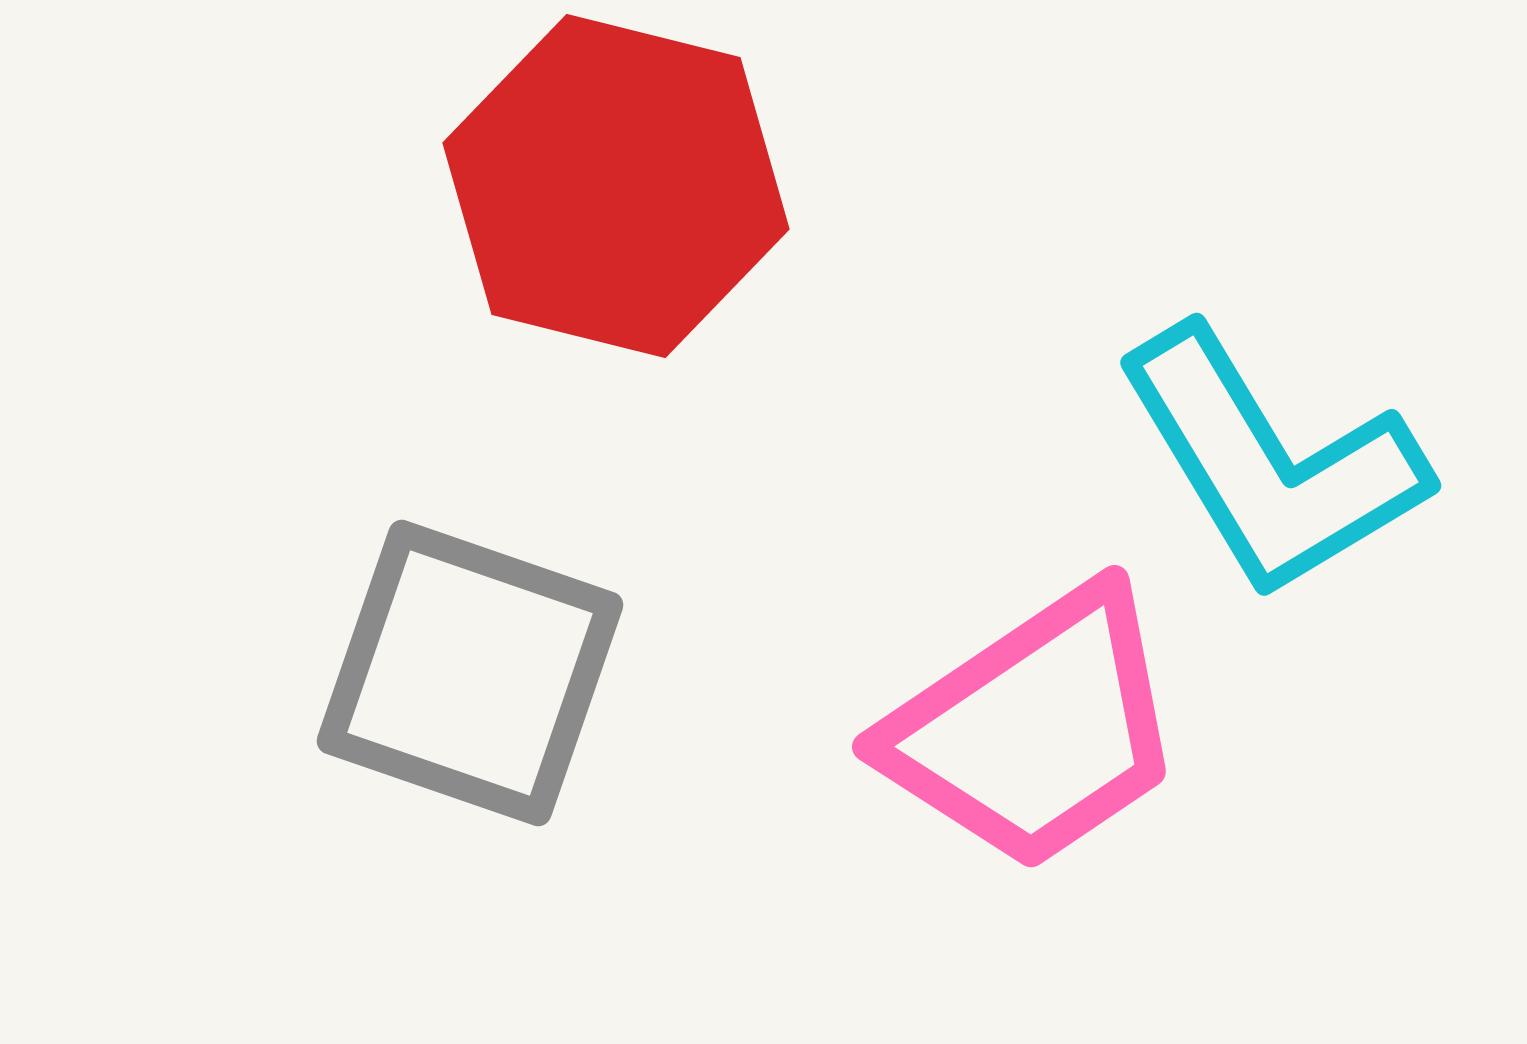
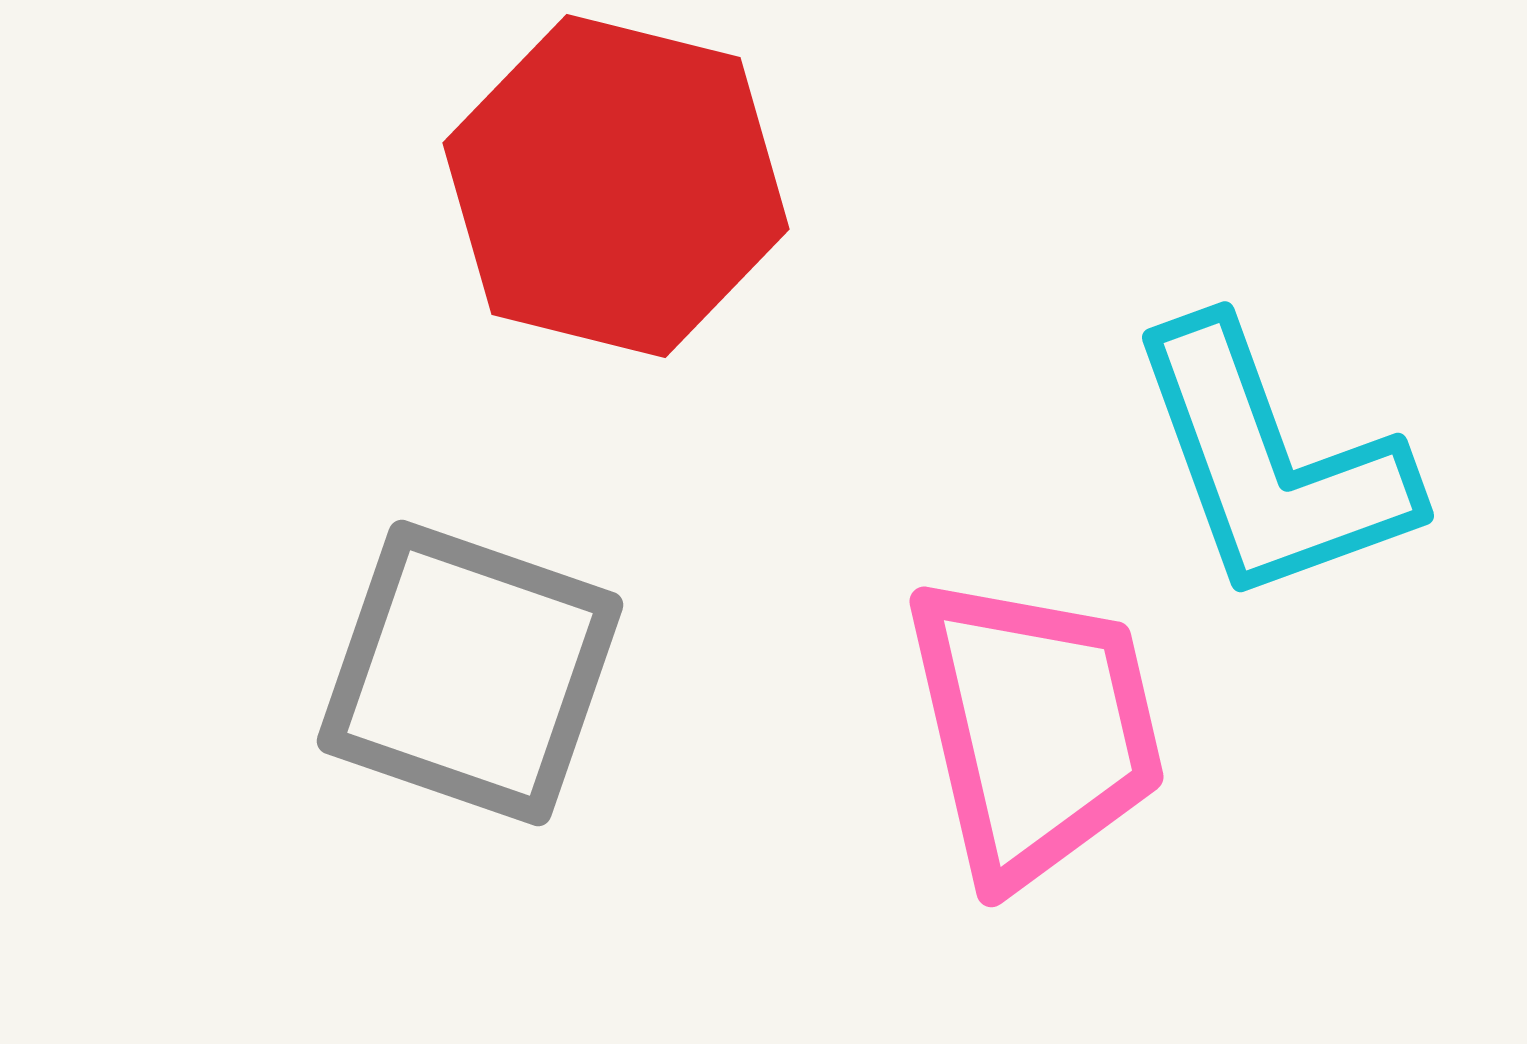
cyan L-shape: rotated 11 degrees clockwise
pink trapezoid: rotated 69 degrees counterclockwise
